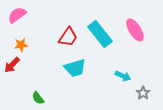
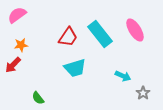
red arrow: moved 1 px right
